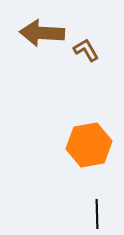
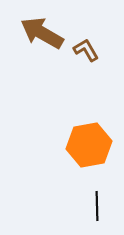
brown arrow: rotated 27 degrees clockwise
black line: moved 8 px up
